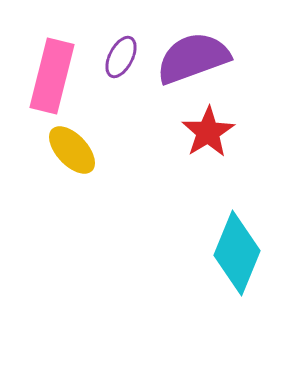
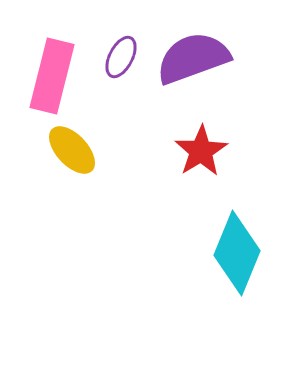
red star: moved 7 px left, 19 px down
